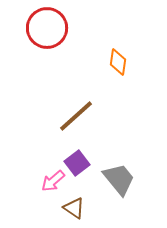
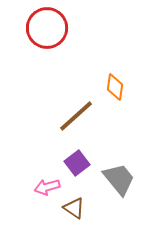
orange diamond: moved 3 px left, 25 px down
pink arrow: moved 6 px left, 6 px down; rotated 25 degrees clockwise
